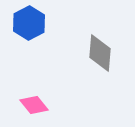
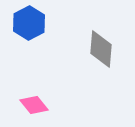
gray diamond: moved 1 px right, 4 px up
